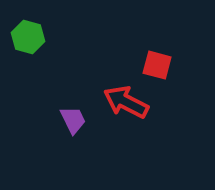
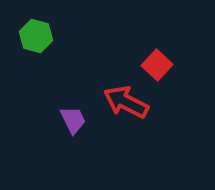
green hexagon: moved 8 px right, 1 px up
red square: rotated 28 degrees clockwise
